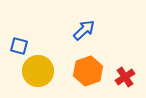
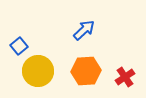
blue square: rotated 36 degrees clockwise
orange hexagon: moved 2 px left; rotated 16 degrees clockwise
